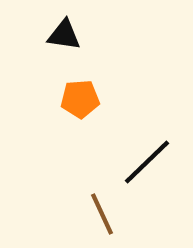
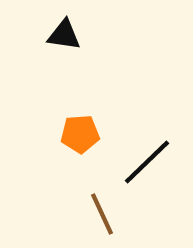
orange pentagon: moved 35 px down
